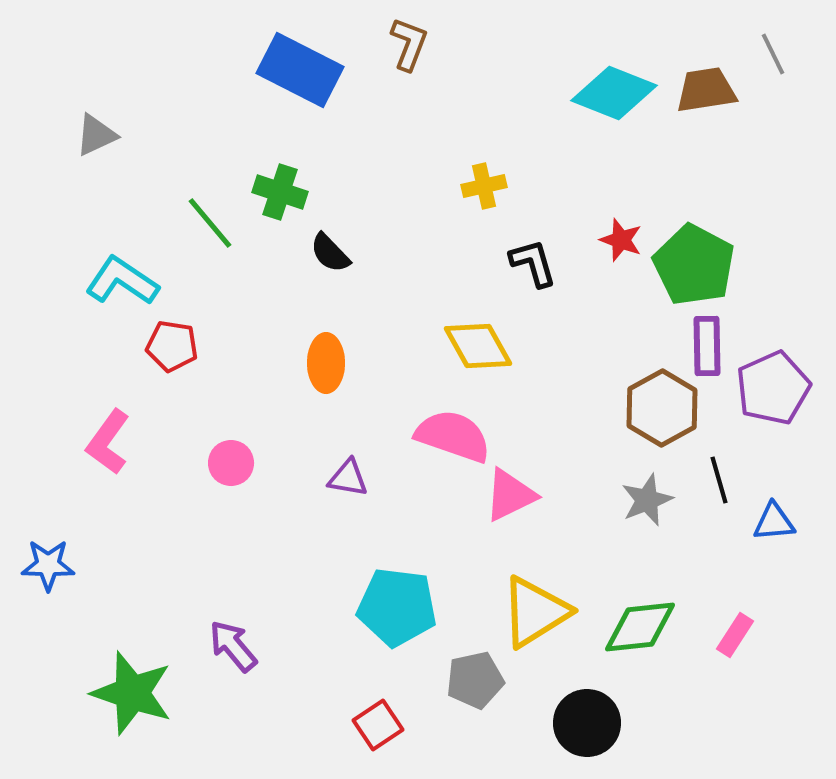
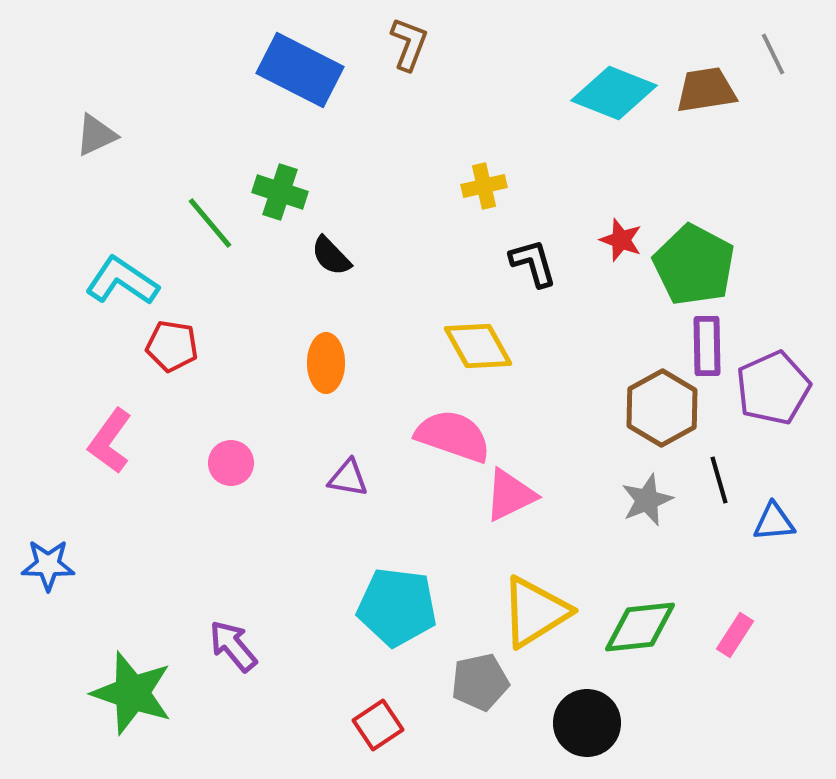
black semicircle: moved 1 px right, 3 px down
pink L-shape: moved 2 px right, 1 px up
gray pentagon: moved 5 px right, 2 px down
